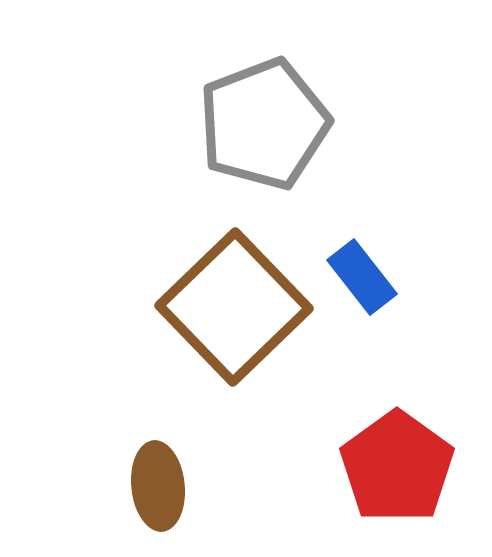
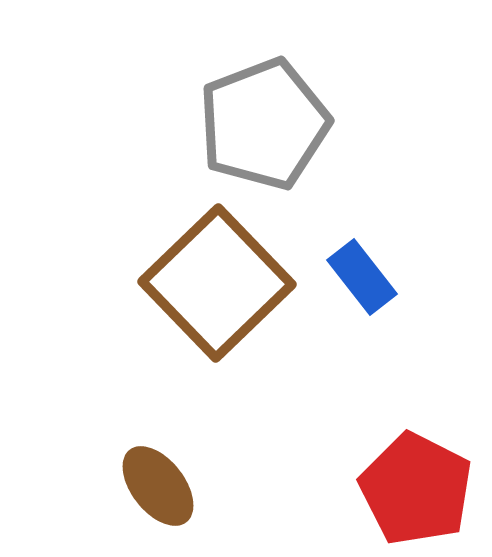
brown square: moved 17 px left, 24 px up
red pentagon: moved 19 px right, 22 px down; rotated 9 degrees counterclockwise
brown ellipse: rotated 32 degrees counterclockwise
